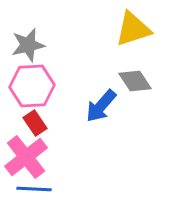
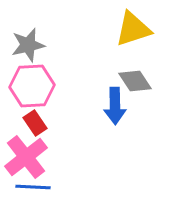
blue arrow: moved 14 px right; rotated 42 degrees counterclockwise
blue line: moved 1 px left, 2 px up
